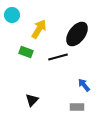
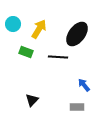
cyan circle: moved 1 px right, 9 px down
black line: rotated 18 degrees clockwise
